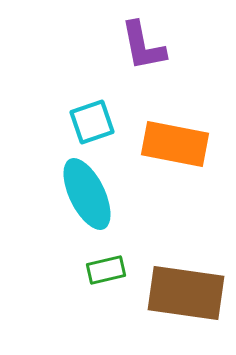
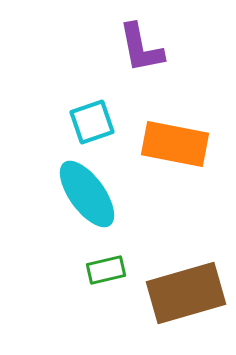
purple L-shape: moved 2 px left, 2 px down
cyan ellipse: rotated 10 degrees counterclockwise
brown rectangle: rotated 24 degrees counterclockwise
